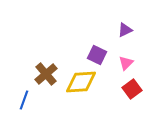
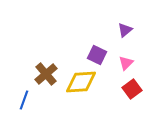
purple triangle: rotated 14 degrees counterclockwise
